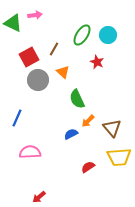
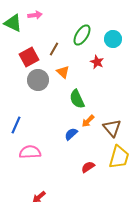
cyan circle: moved 5 px right, 4 px down
blue line: moved 1 px left, 7 px down
blue semicircle: rotated 16 degrees counterclockwise
yellow trapezoid: rotated 70 degrees counterclockwise
